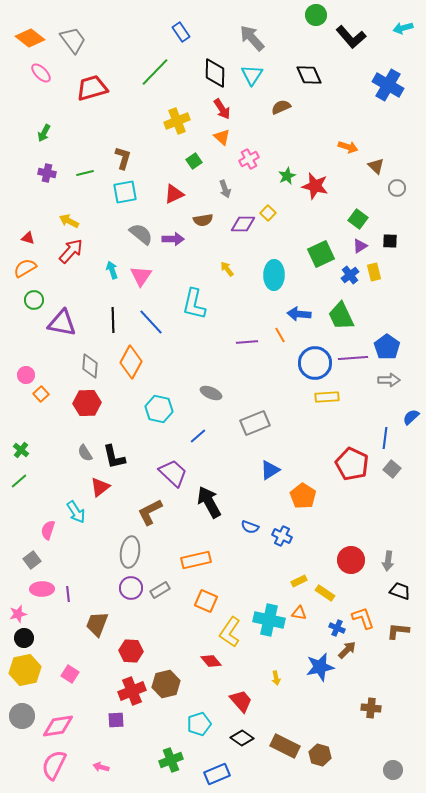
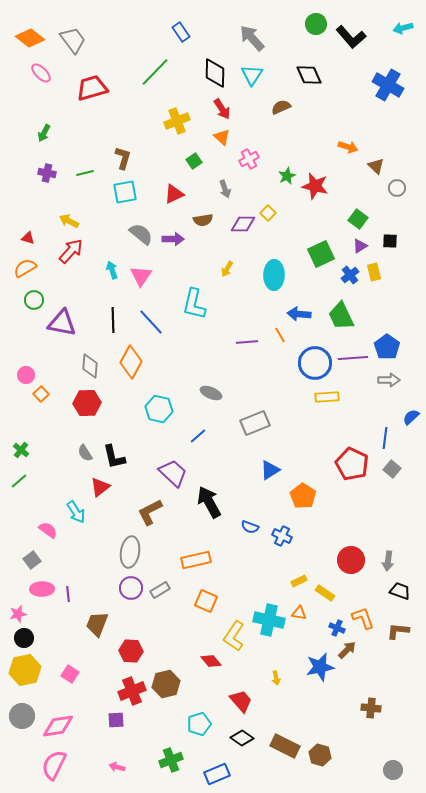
green circle at (316, 15): moved 9 px down
yellow arrow at (227, 269): rotated 112 degrees counterclockwise
pink semicircle at (48, 530): rotated 108 degrees clockwise
yellow L-shape at (230, 632): moved 4 px right, 4 px down
pink arrow at (101, 767): moved 16 px right
